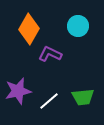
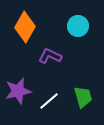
orange diamond: moved 4 px left, 2 px up
purple L-shape: moved 2 px down
green trapezoid: rotated 100 degrees counterclockwise
